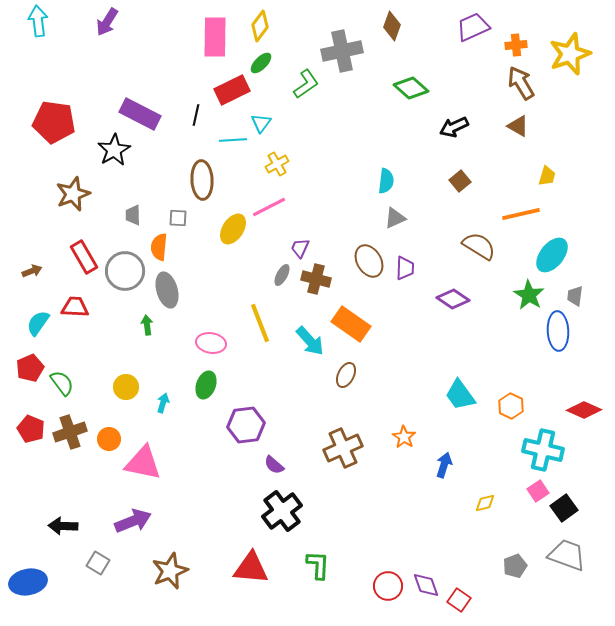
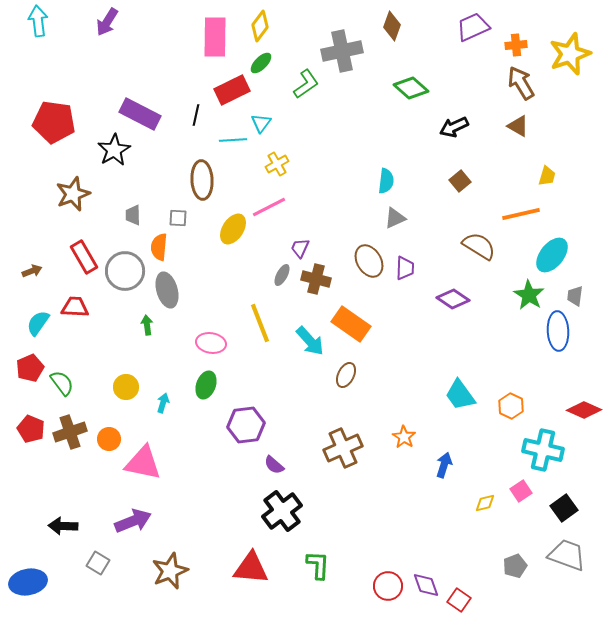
pink square at (538, 491): moved 17 px left
